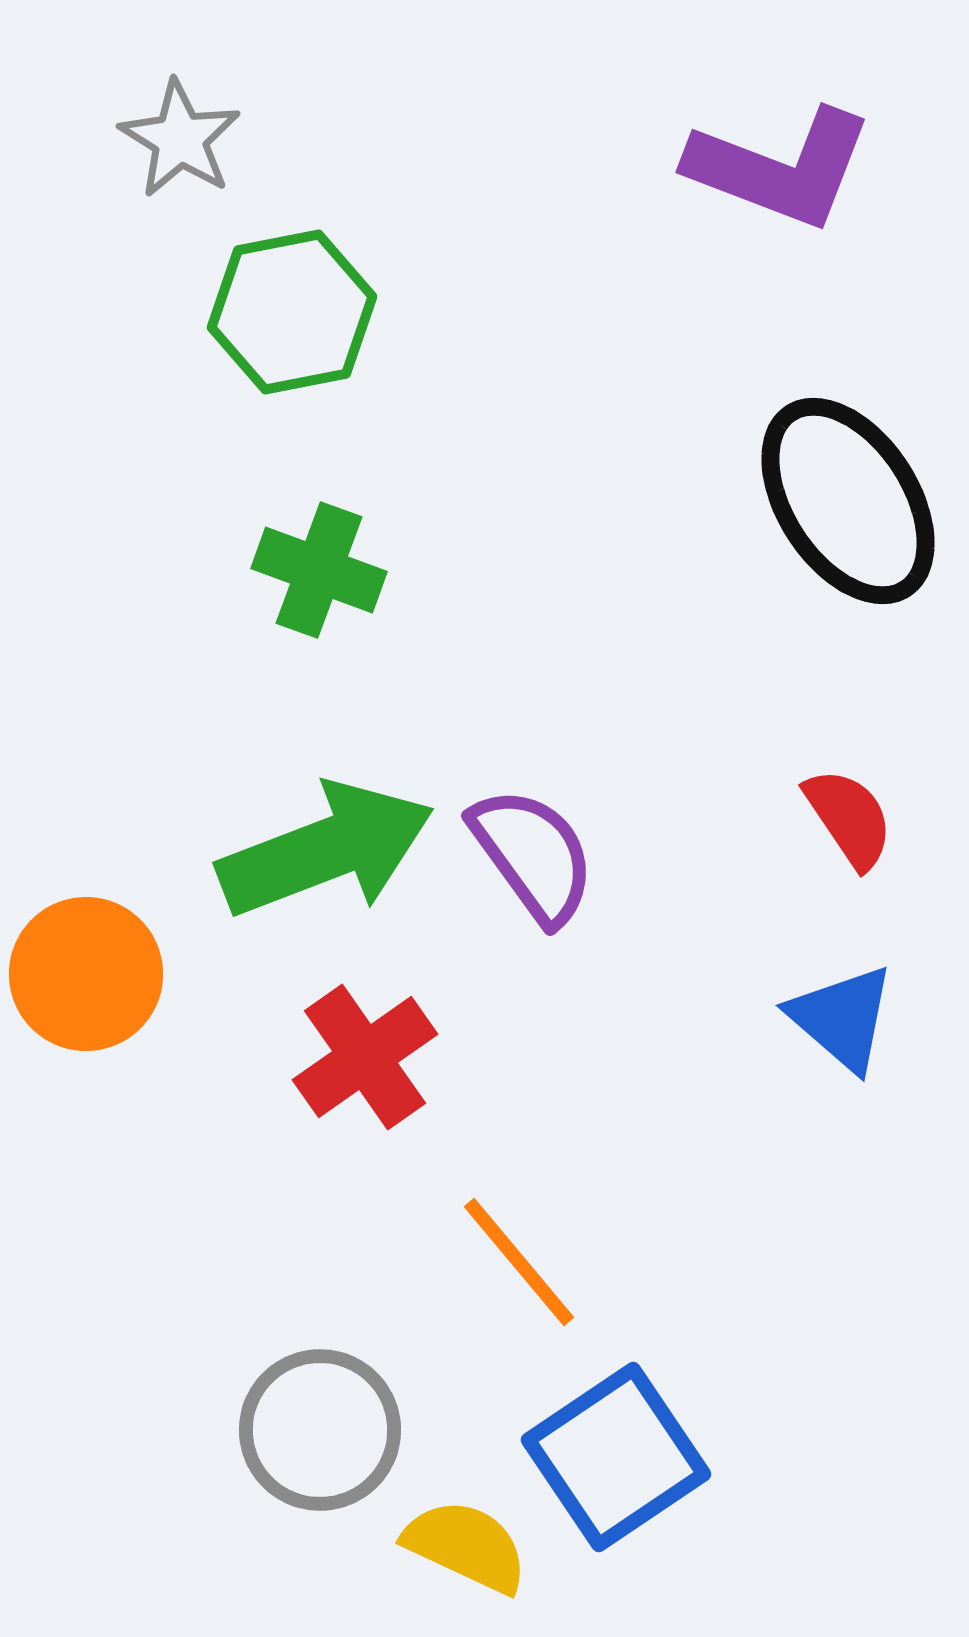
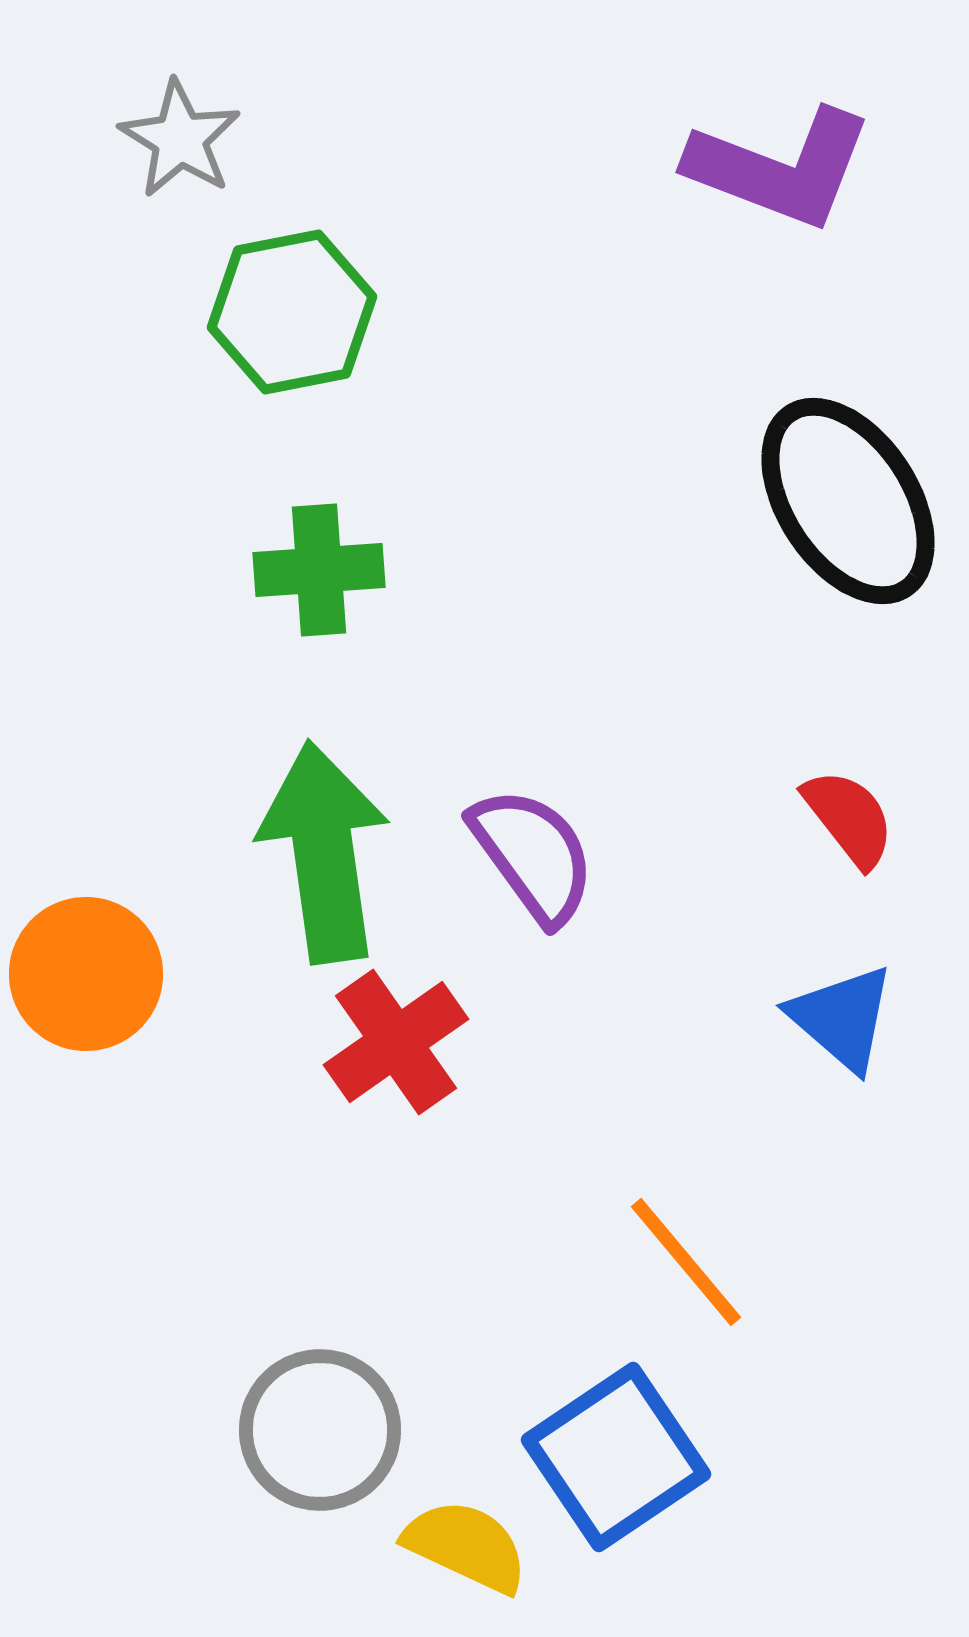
green cross: rotated 24 degrees counterclockwise
red semicircle: rotated 4 degrees counterclockwise
green arrow: moved 2 px left, 2 px down; rotated 77 degrees counterclockwise
red cross: moved 31 px right, 15 px up
orange line: moved 167 px right
